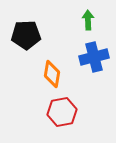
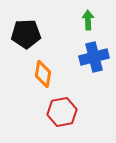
black pentagon: moved 1 px up
orange diamond: moved 9 px left
